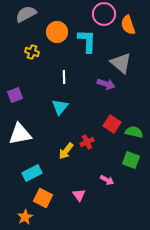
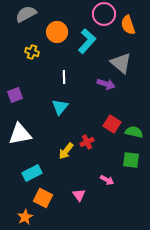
cyan L-shape: rotated 40 degrees clockwise
green square: rotated 12 degrees counterclockwise
